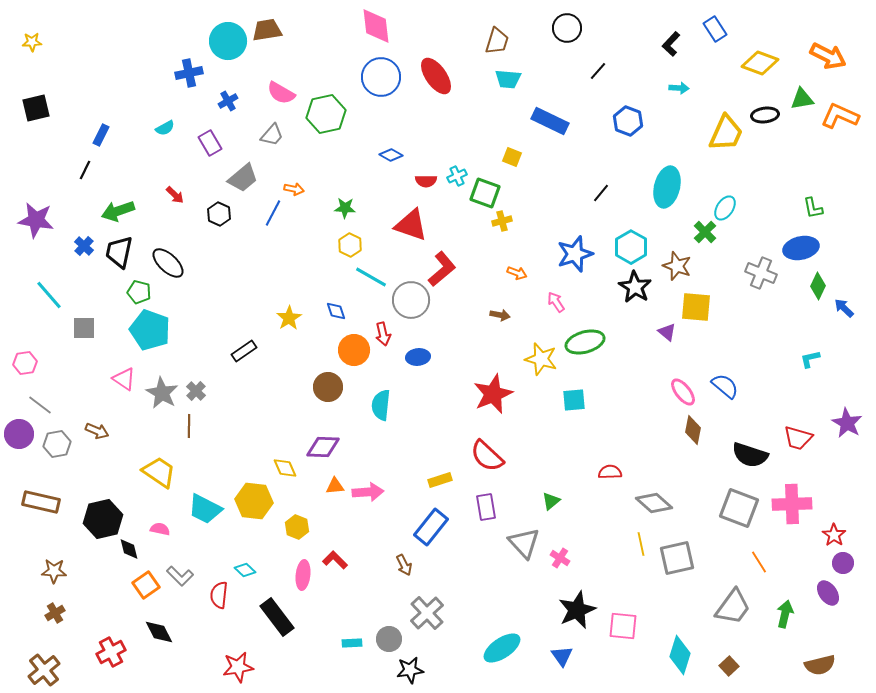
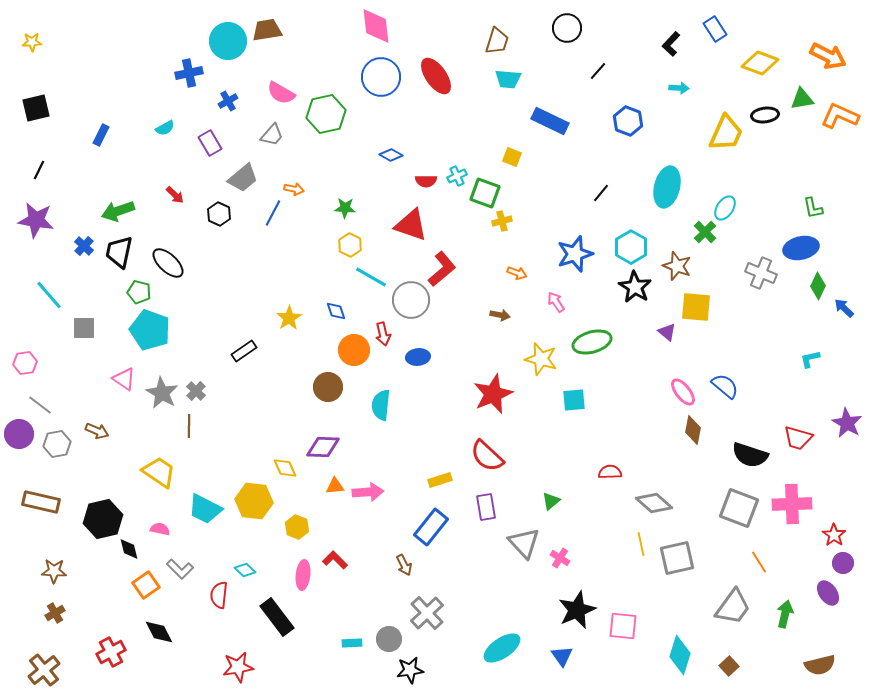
black line at (85, 170): moved 46 px left
green ellipse at (585, 342): moved 7 px right
gray L-shape at (180, 576): moved 7 px up
